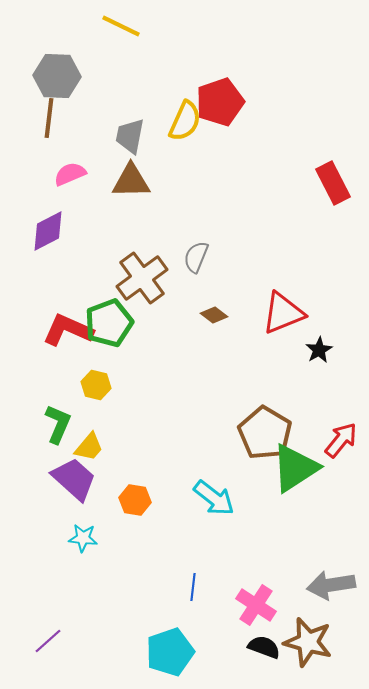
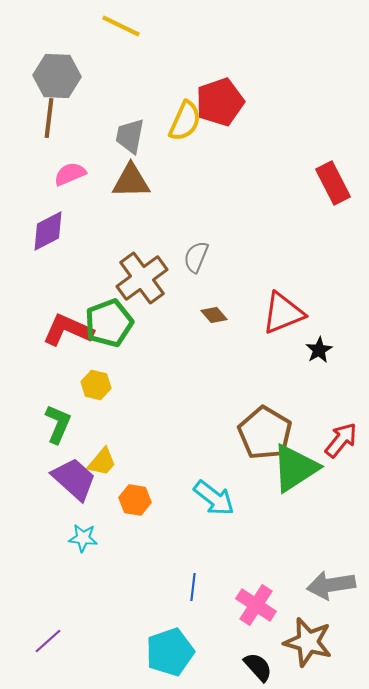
brown diamond: rotated 12 degrees clockwise
yellow trapezoid: moved 13 px right, 15 px down
black semicircle: moved 6 px left, 20 px down; rotated 28 degrees clockwise
